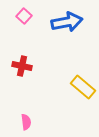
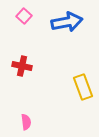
yellow rectangle: rotated 30 degrees clockwise
